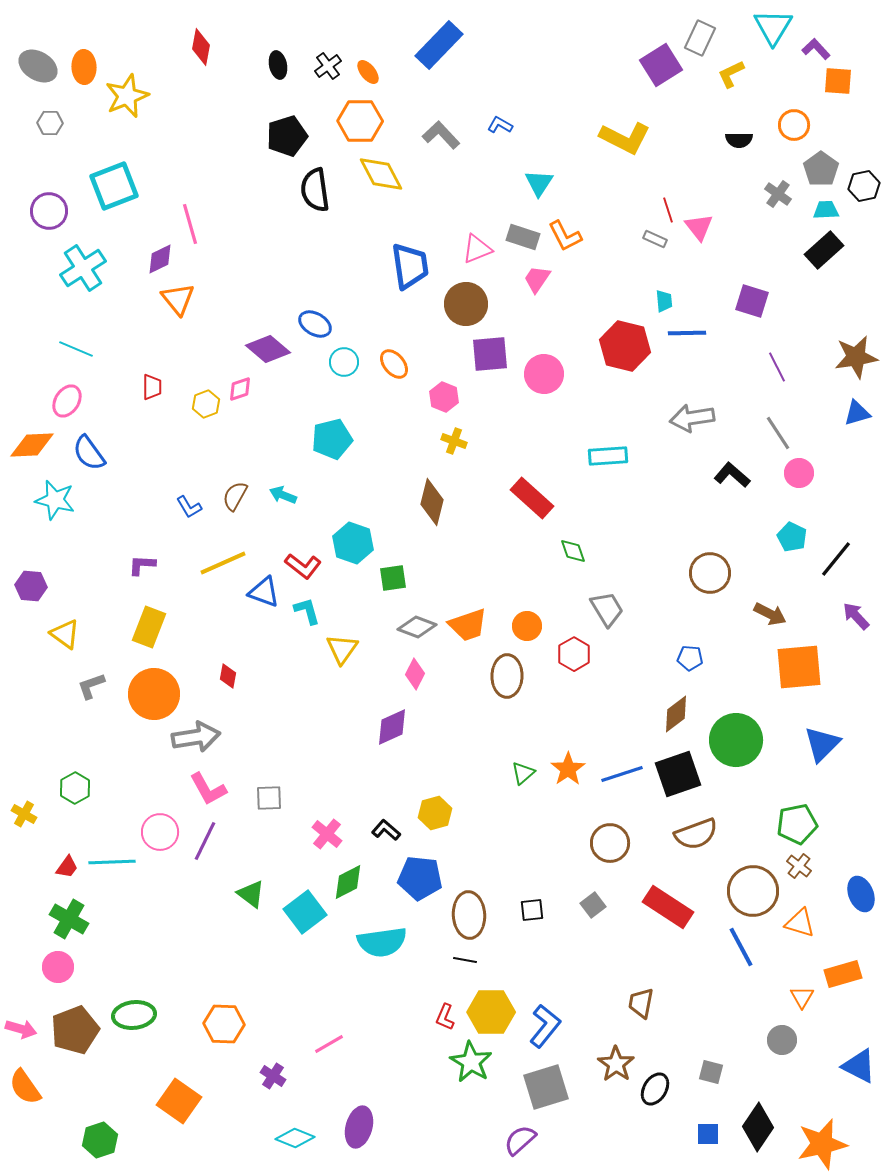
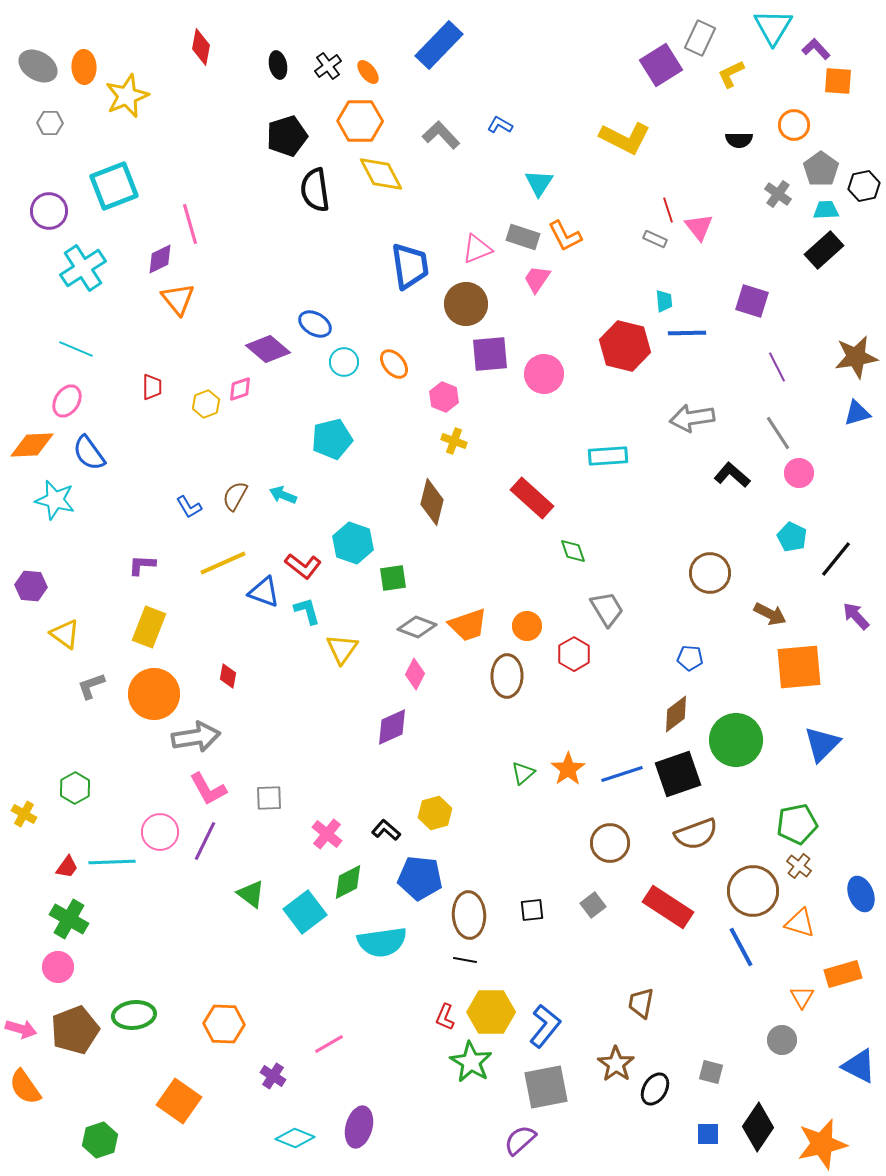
gray square at (546, 1087): rotated 6 degrees clockwise
